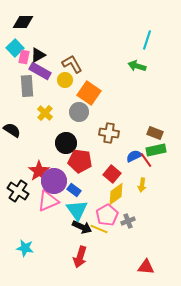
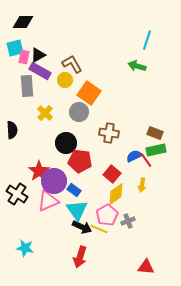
cyan square: rotated 30 degrees clockwise
black semicircle: rotated 54 degrees clockwise
black cross: moved 1 px left, 3 px down
